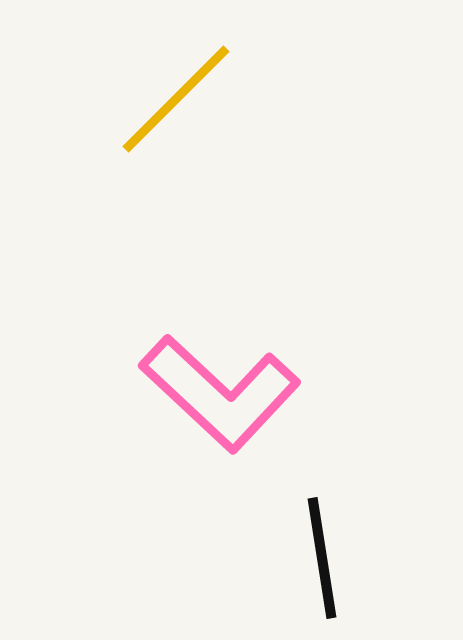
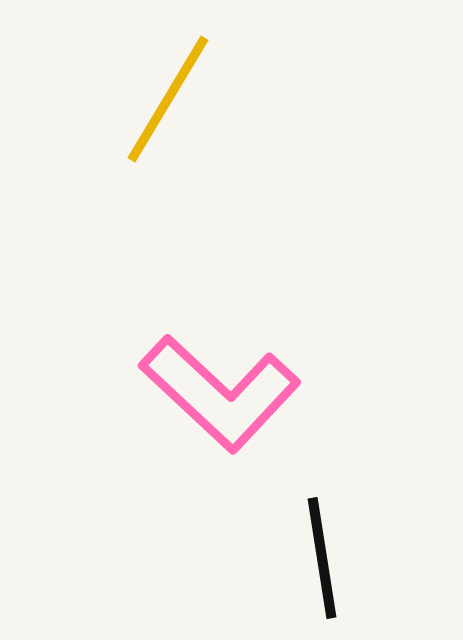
yellow line: moved 8 px left; rotated 14 degrees counterclockwise
